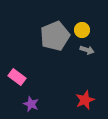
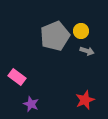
yellow circle: moved 1 px left, 1 px down
gray arrow: moved 1 px down
